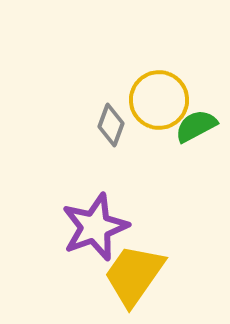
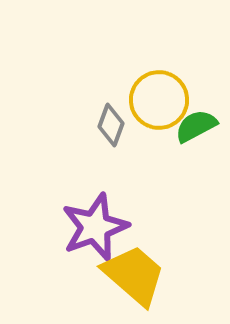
yellow trapezoid: rotated 96 degrees clockwise
